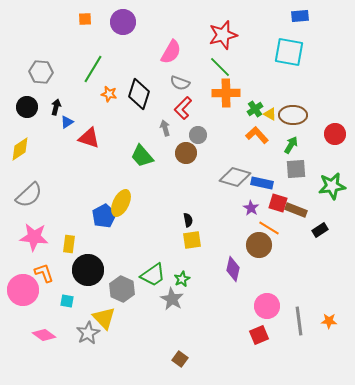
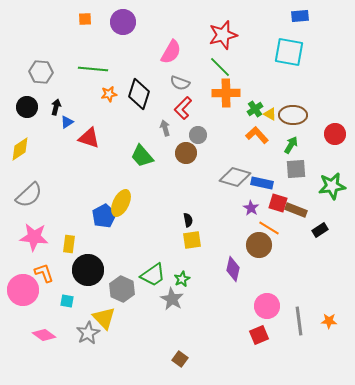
green line at (93, 69): rotated 64 degrees clockwise
orange star at (109, 94): rotated 21 degrees counterclockwise
